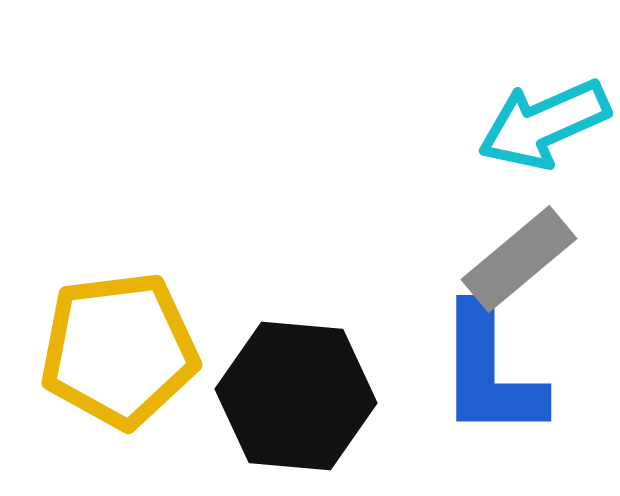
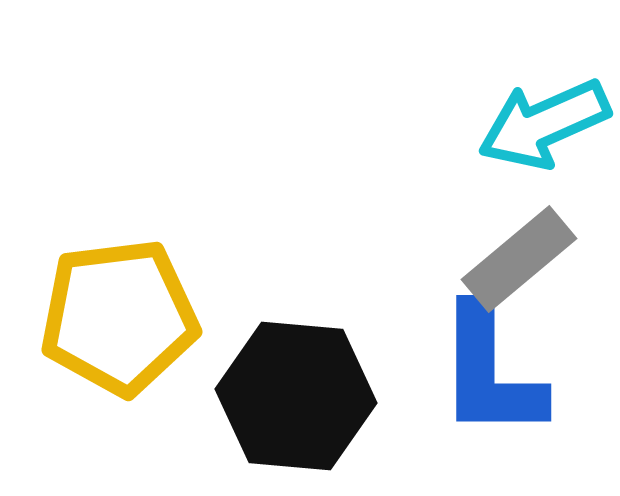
yellow pentagon: moved 33 px up
